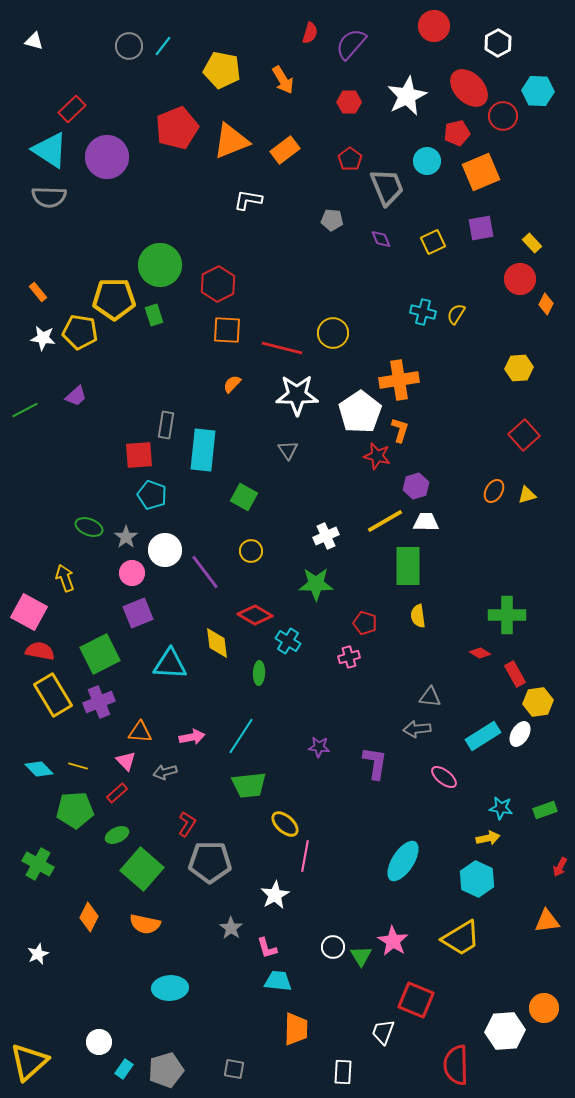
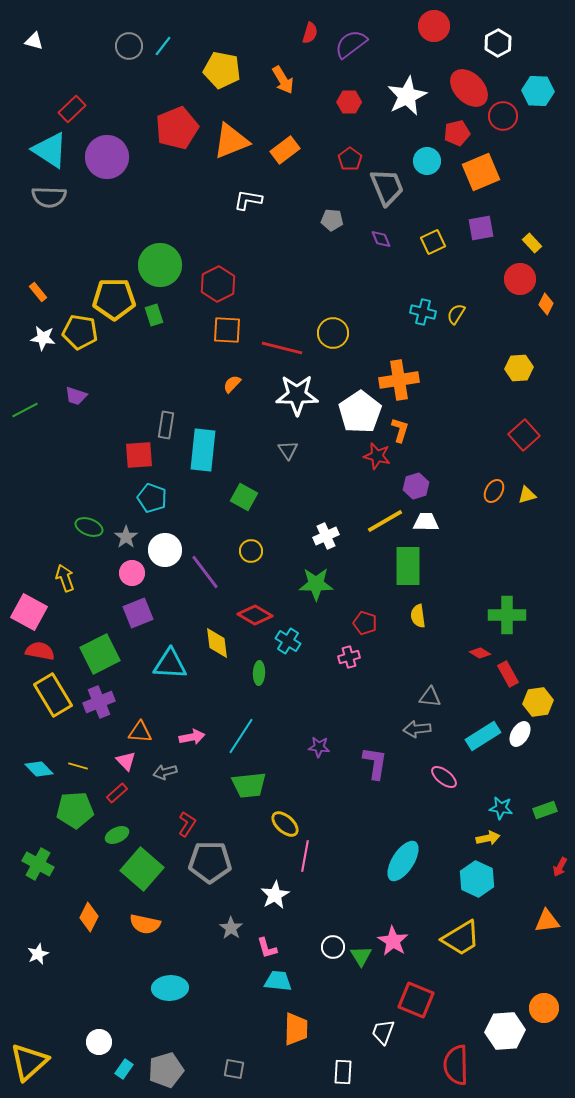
purple semicircle at (351, 44): rotated 12 degrees clockwise
purple trapezoid at (76, 396): rotated 60 degrees clockwise
cyan pentagon at (152, 495): moved 3 px down
red rectangle at (515, 674): moved 7 px left
